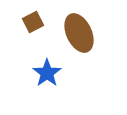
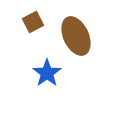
brown ellipse: moved 3 px left, 3 px down
